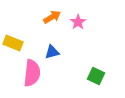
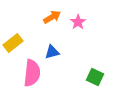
yellow rectangle: rotated 60 degrees counterclockwise
green square: moved 1 px left, 1 px down
